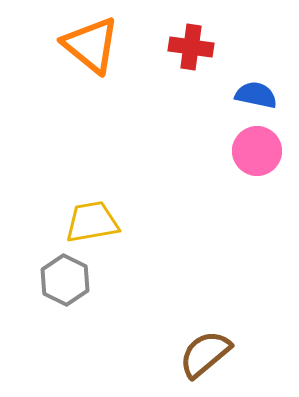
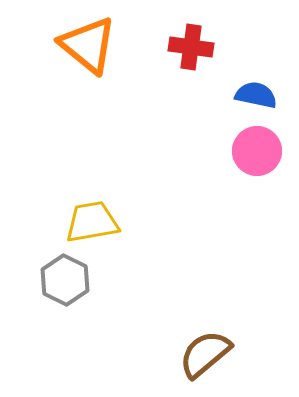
orange triangle: moved 3 px left
